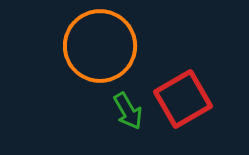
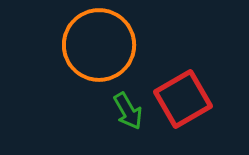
orange circle: moved 1 px left, 1 px up
